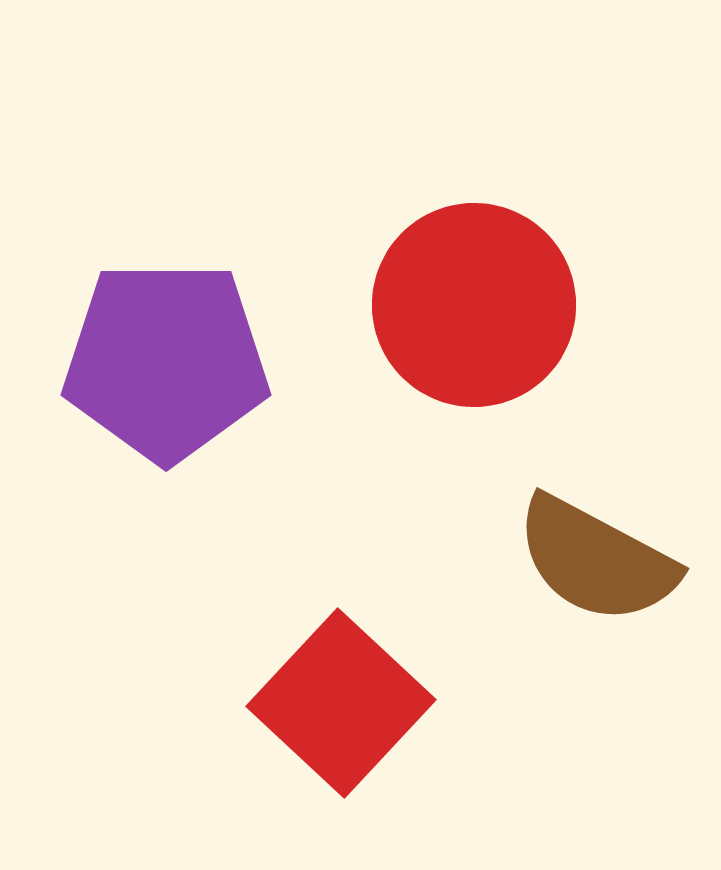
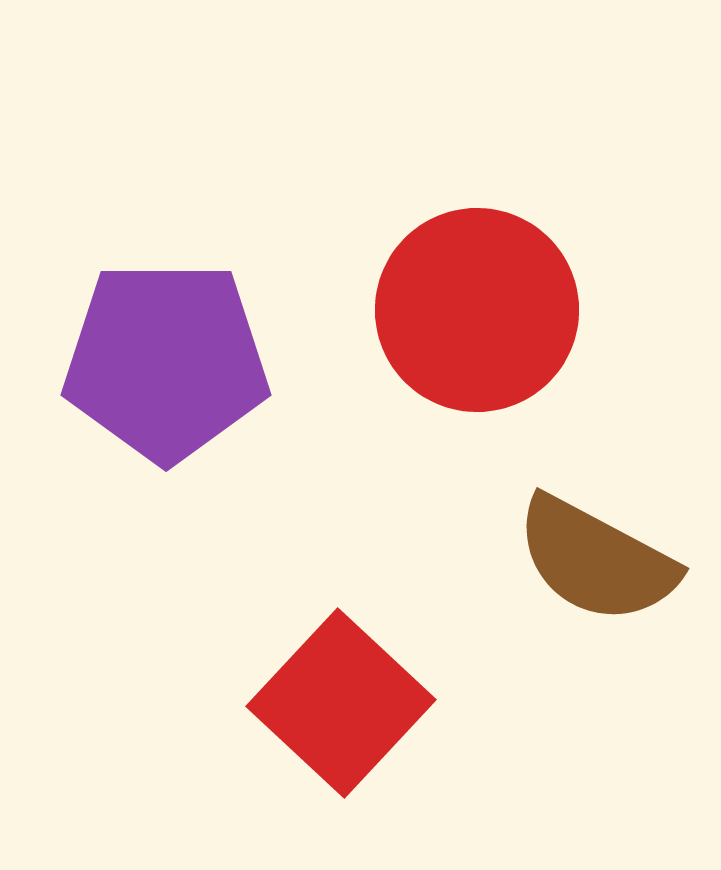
red circle: moved 3 px right, 5 px down
